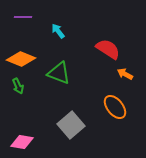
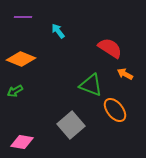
red semicircle: moved 2 px right, 1 px up
green triangle: moved 32 px right, 12 px down
green arrow: moved 3 px left, 5 px down; rotated 84 degrees clockwise
orange ellipse: moved 3 px down
